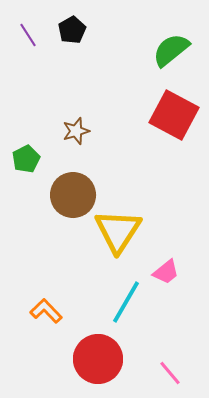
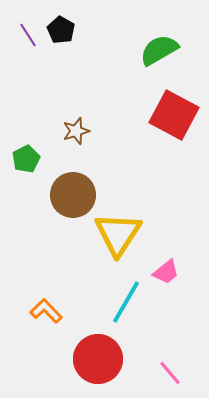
black pentagon: moved 11 px left; rotated 12 degrees counterclockwise
green semicircle: moved 12 px left; rotated 9 degrees clockwise
yellow triangle: moved 3 px down
